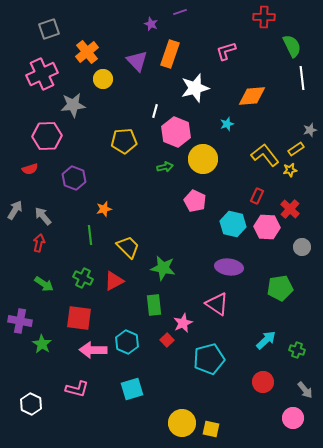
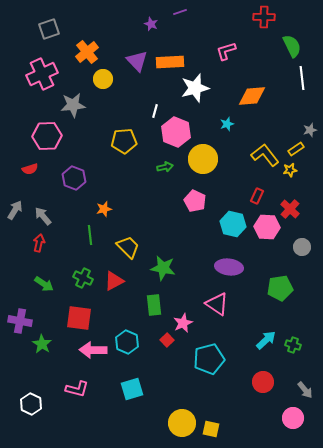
orange rectangle at (170, 54): moved 8 px down; rotated 68 degrees clockwise
green cross at (297, 350): moved 4 px left, 5 px up
